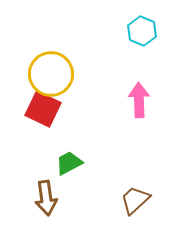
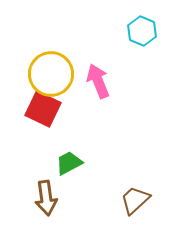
pink arrow: moved 41 px left, 19 px up; rotated 20 degrees counterclockwise
